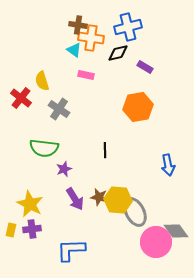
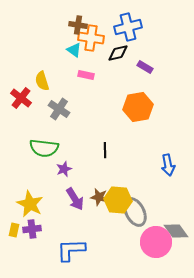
yellow rectangle: moved 3 px right
